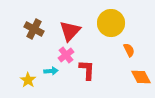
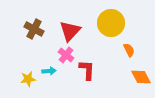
pink cross: rotated 14 degrees counterclockwise
cyan arrow: moved 2 px left
yellow star: moved 1 px up; rotated 28 degrees clockwise
